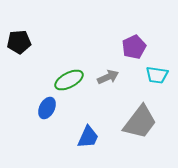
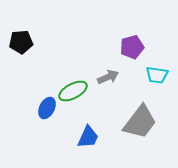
black pentagon: moved 2 px right
purple pentagon: moved 2 px left; rotated 10 degrees clockwise
green ellipse: moved 4 px right, 11 px down
